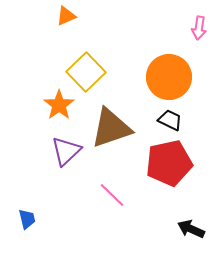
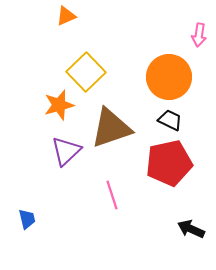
pink arrow: moved 7 px down
orange star: rotated 20 degrees clockwise
pink line: rotated 28 degrees clockwise
